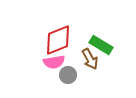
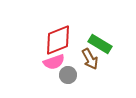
green rectangle: moved 1 px left, 1 px up
pink semicircle: rotated 10 degrees counterclockwise
